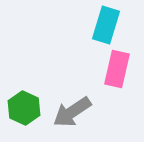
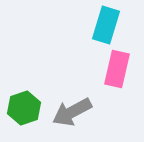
green hexagon: rotated 16 degrees clockwise
gray arrow: rotated 6 degrees clockwise
